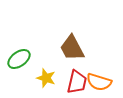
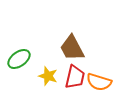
yellow star: moved 2 px right, 2 px up
red trapezoid: moved 2 px left, 5 px up
